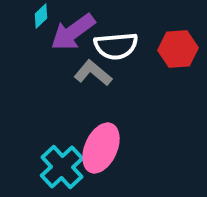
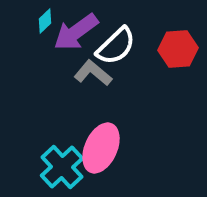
cyan diamond: moved 4 px right, 5 px down
purple arrow: moved 3 px right
white semicircle: rotated 39 degrees counterclockwise
